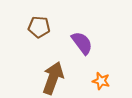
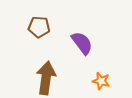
brown arrow: moved 7 px left; rotated 12 degrees counterclockwise
